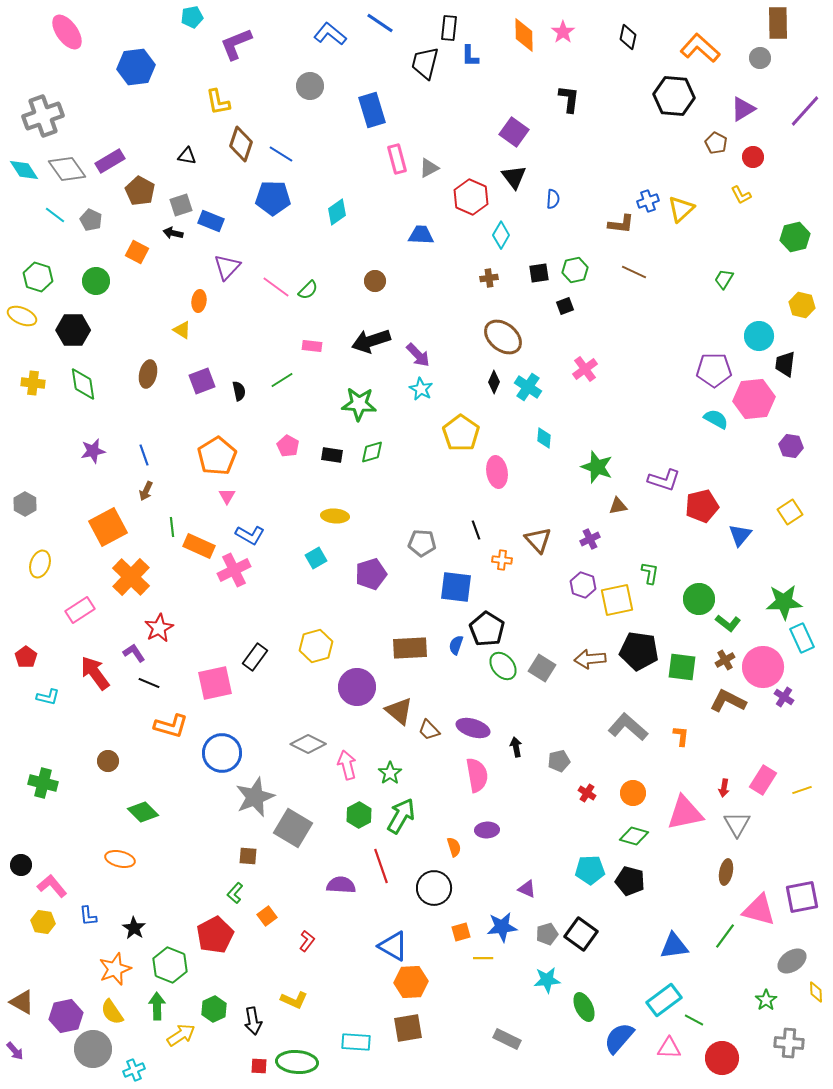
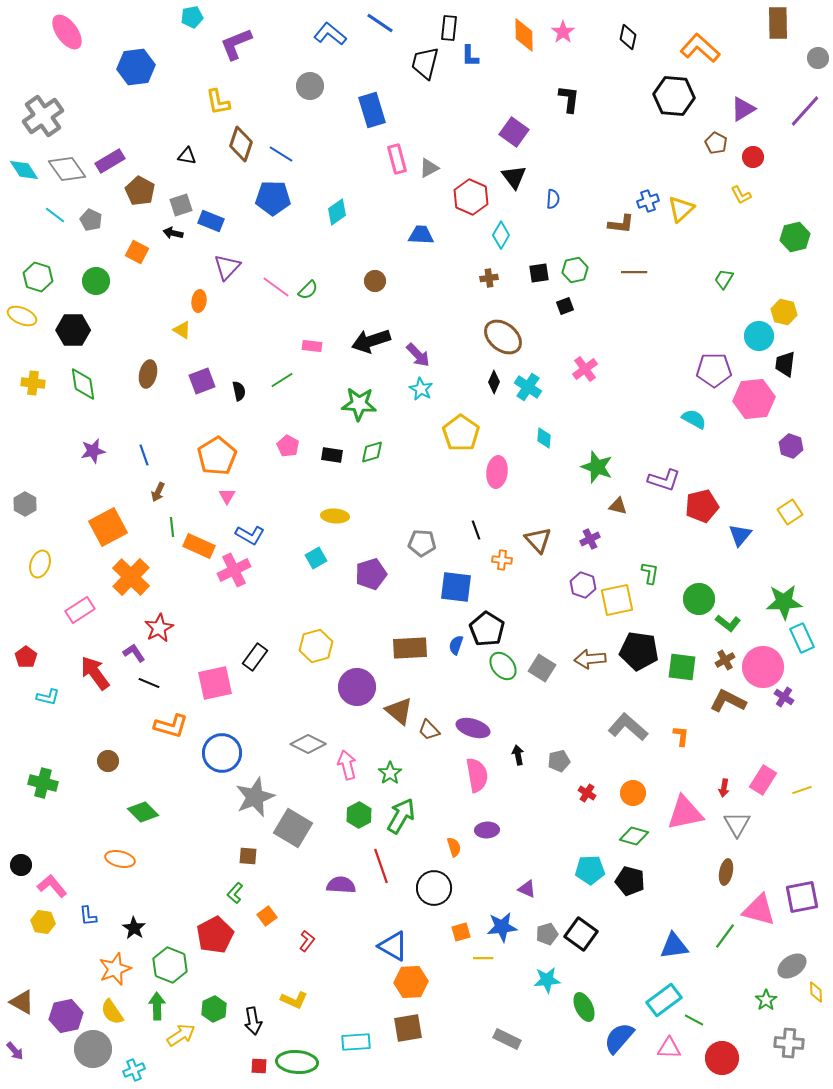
gray circle at (760, 58): moved 58 px right
gray cross at (43, 116): rotated 15 degrees counterclockwise
brown line at (634, 272): rotated 25 degrees counterclockwise
yellow hexagon at (802, 305): moved 18 px left, 7 px down
cyan semicircle at (716, 419): moved 22 px left
purple hexagon at (791, 446): rotated 10 degrees clockwise
pink ellipse at (497, 472): rotated 16 degrees clockwise
brown arrow at (146, 491): moved 12 px right, 1 px down
brown triangle at (618, 506): rotated 24 degrees clockwise
black arrow at (516, 747): moved 2 px right, 8 px down
gray ellipse at (792, 961): moved 5 px down
cyan rectangle at (356, 1042): rotated 8 degrees counterclockwise
